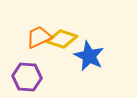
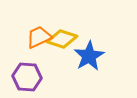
blue star: rotated 16 degrees clockwise
